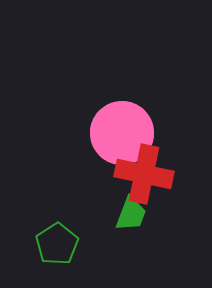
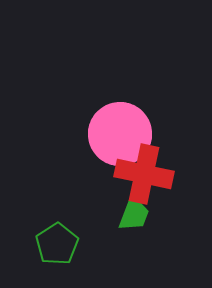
pink circle: moved 2 px left, 1 px down
green trapezoid: moved 3 px right
